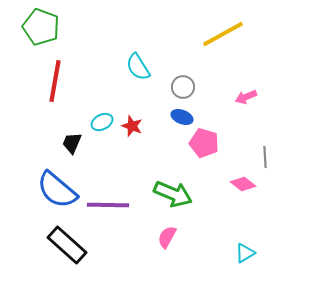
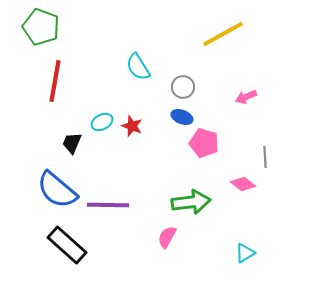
green arrow: moved 18 px right, 8 px down; rotated 30 degrees counterclockwise
